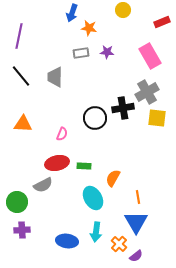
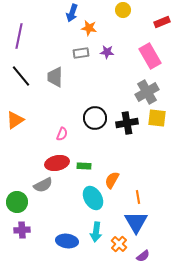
black cross: moved 4 px right, 15 px down
orange triangle: moved 8 px left, 4 px up; rotated 36 degrees counterclockwise
orange semicircle: moved 1 px left, 2 px down
purple semicircle: moved 7 px right
